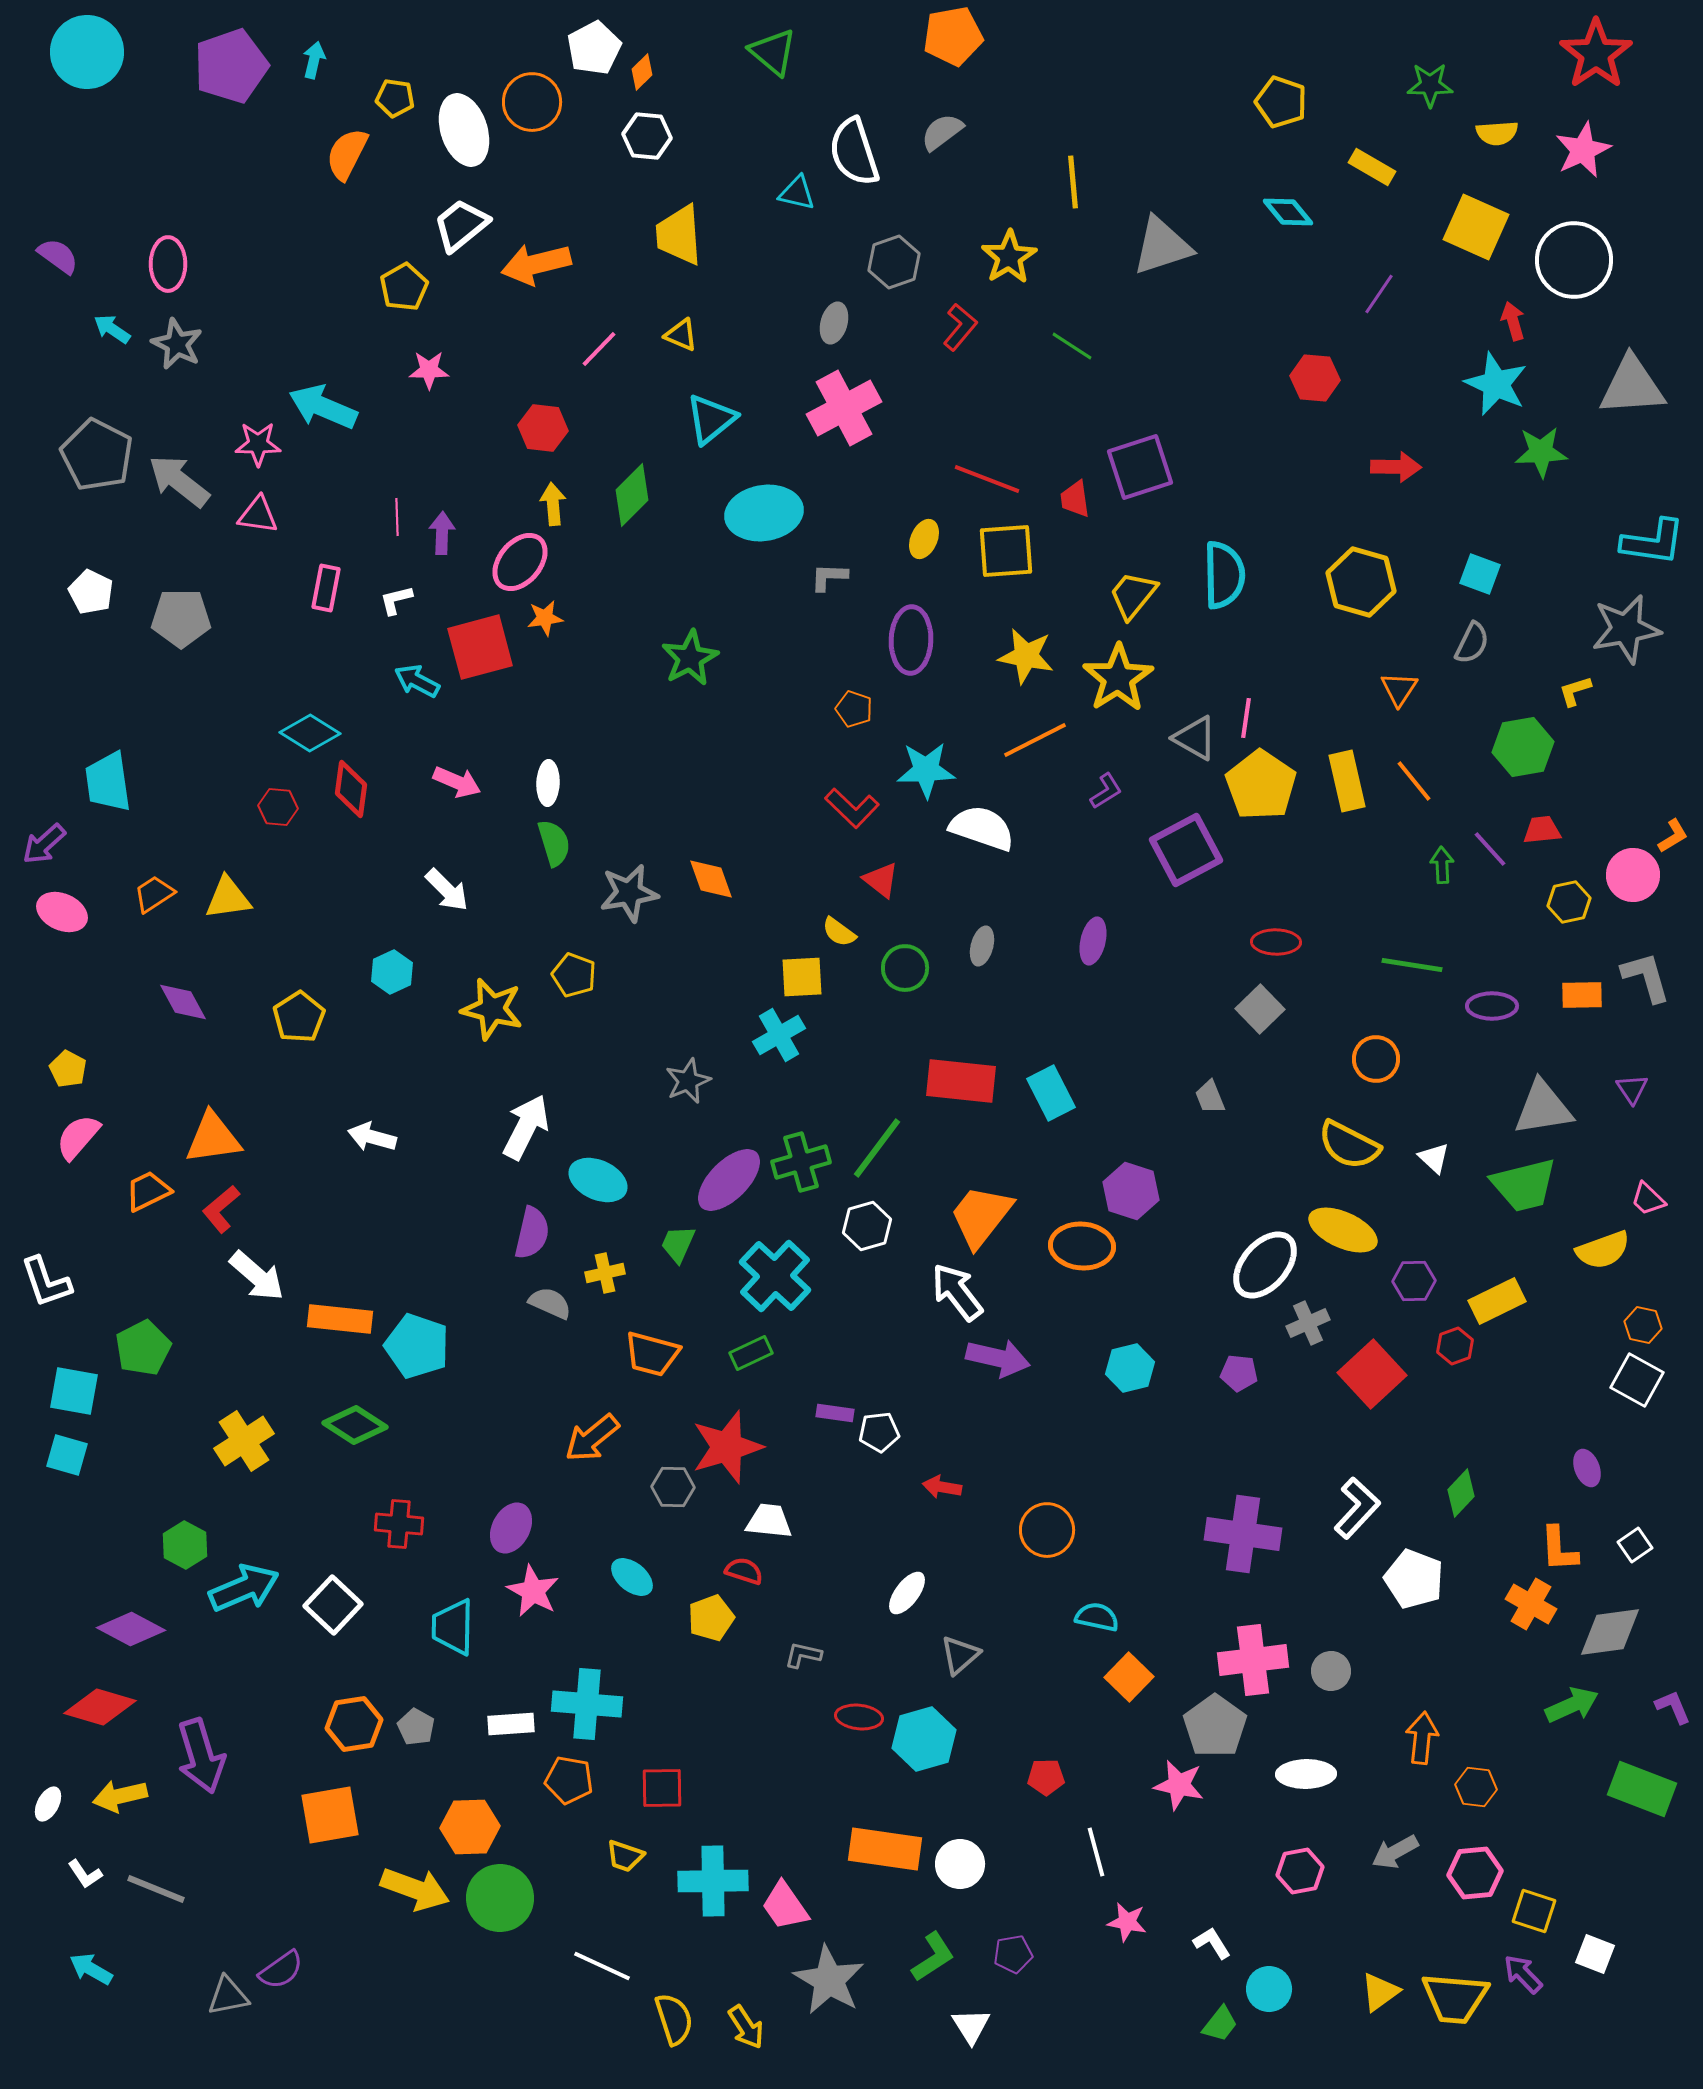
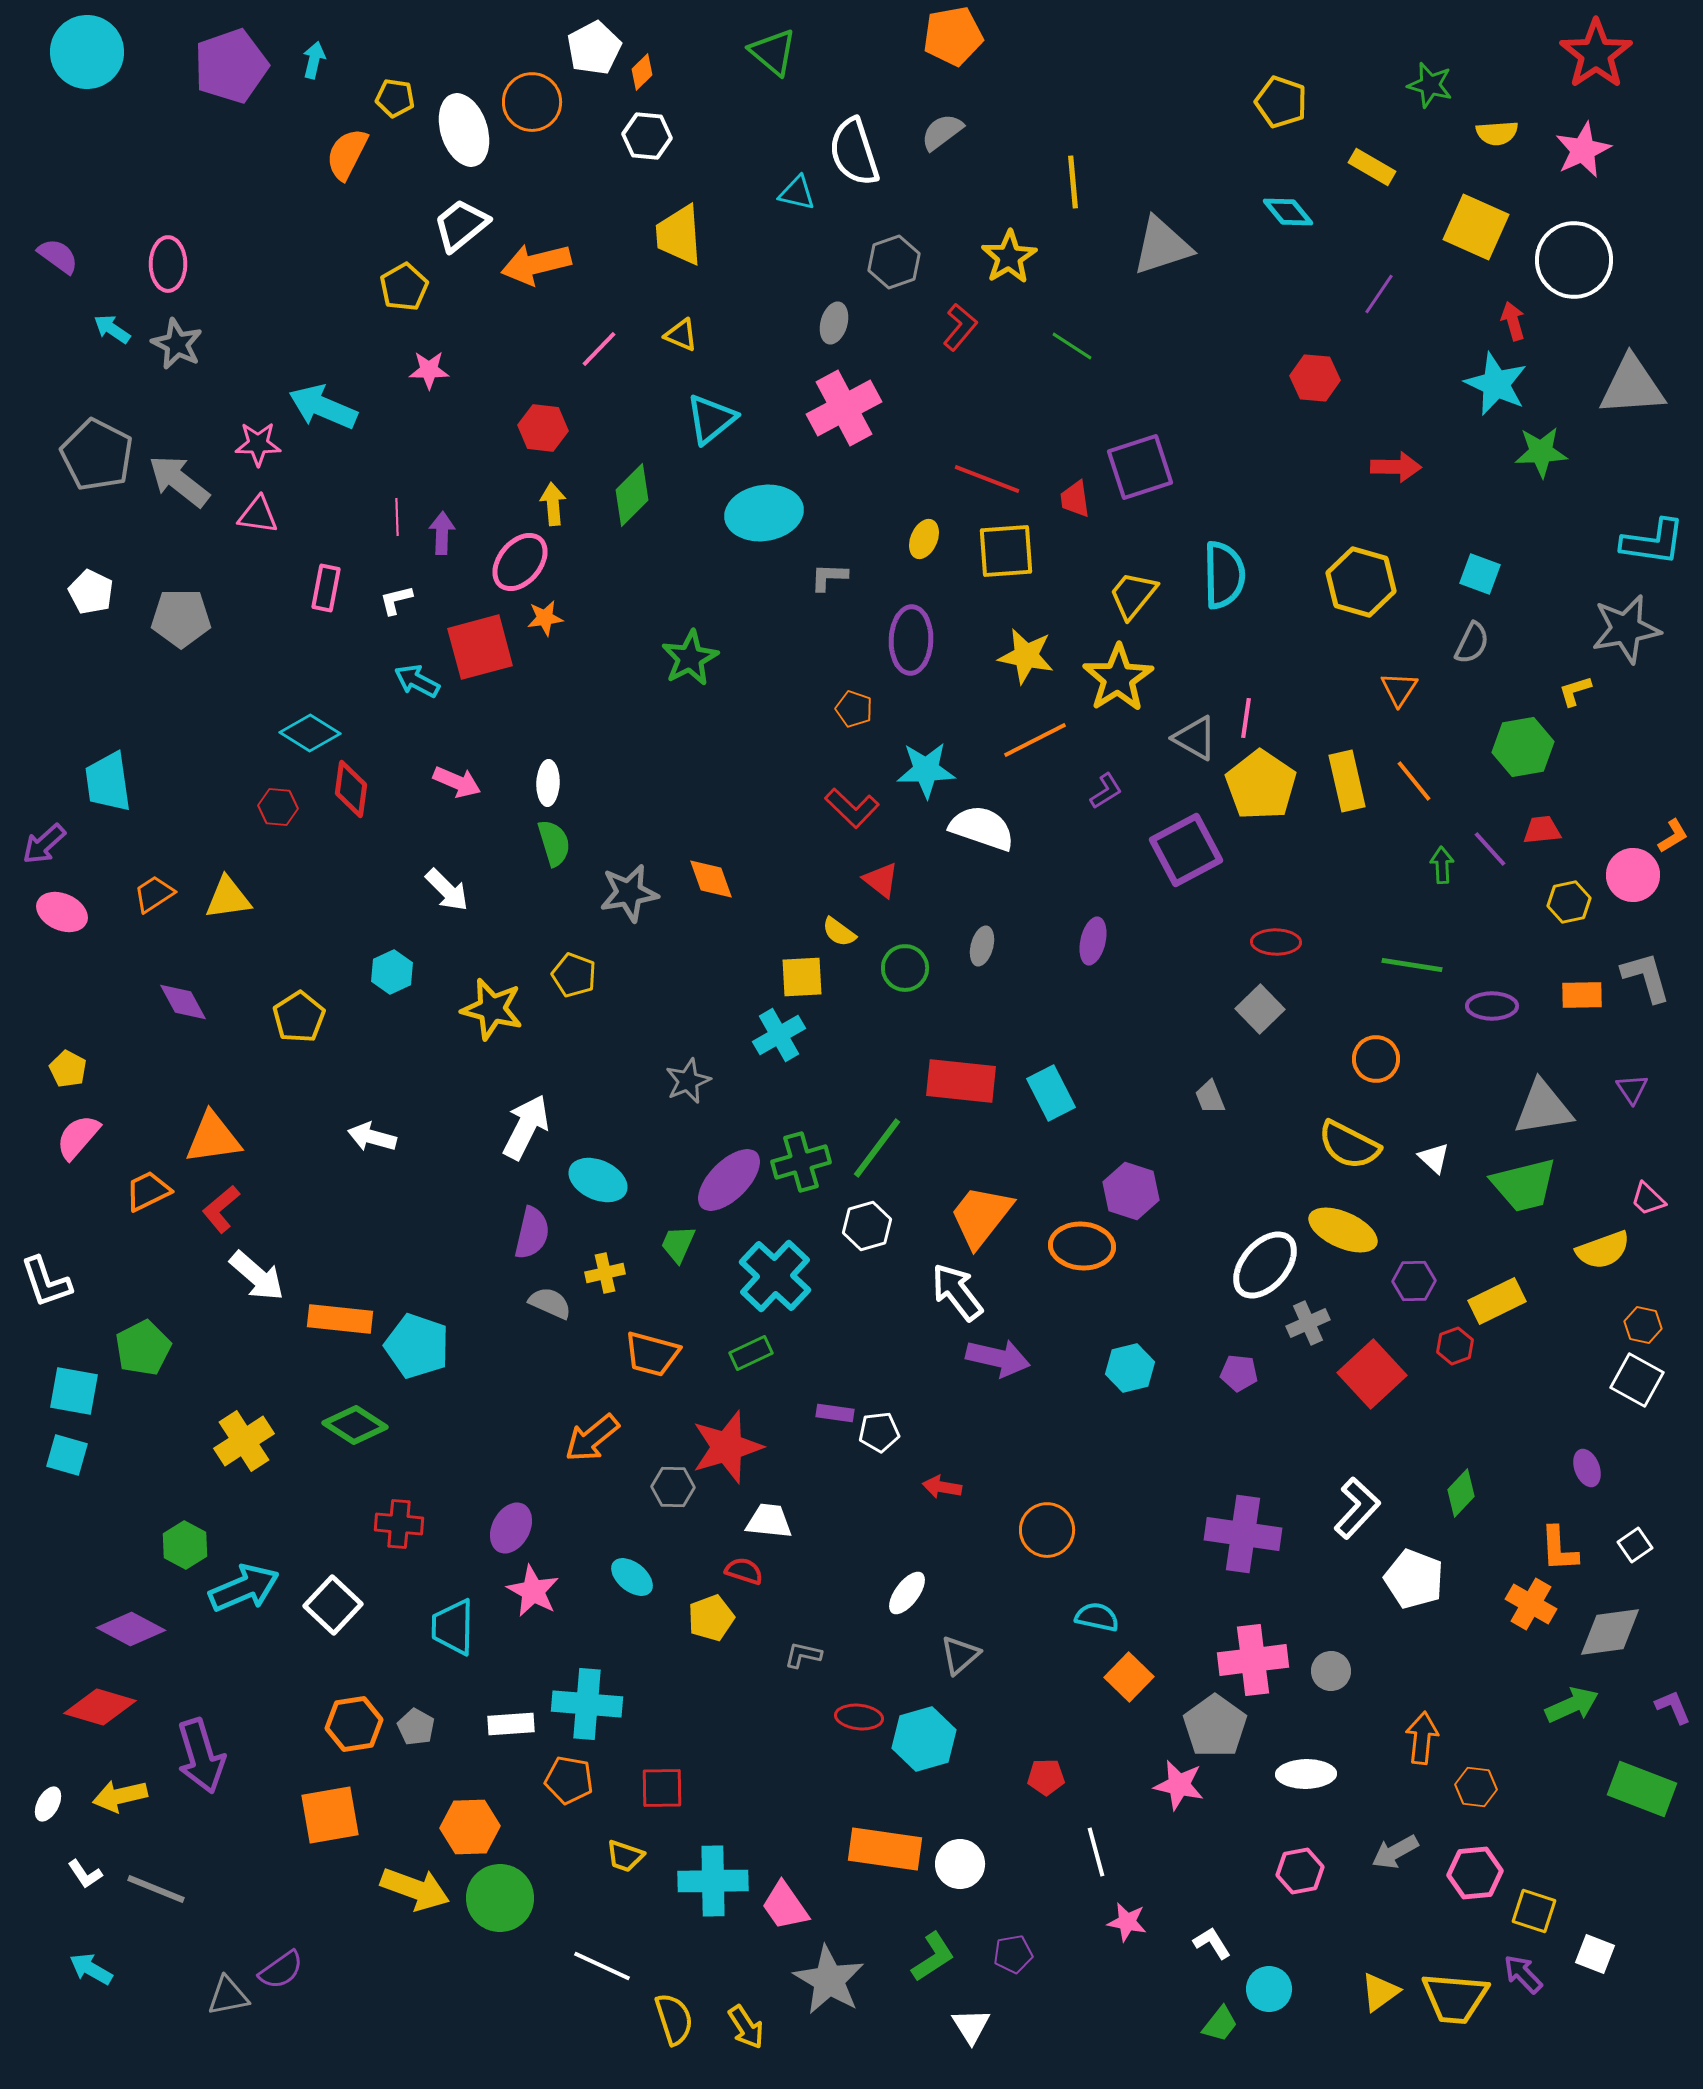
green star at (1430, 85): rotated 15 degrees clockwise
